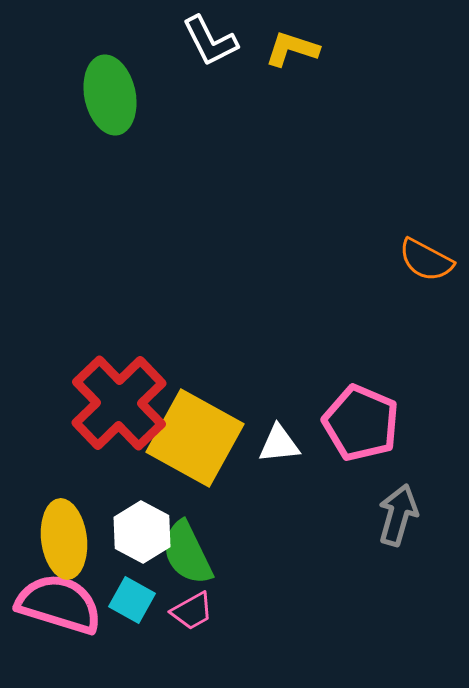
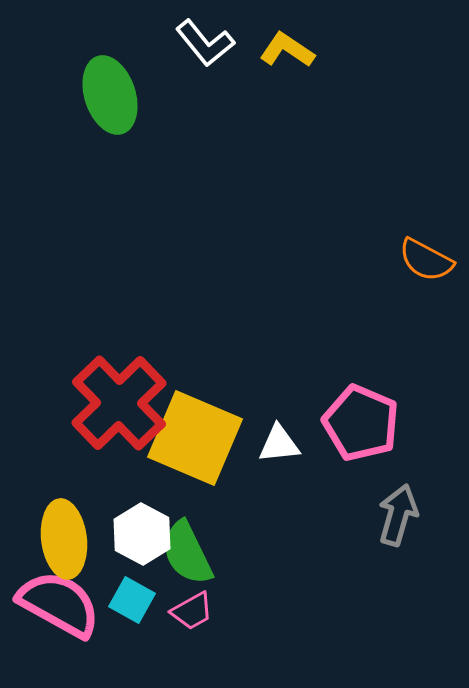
white L-shape: moved 5 px left, 2 px down; rotated 12 degrees counterclockwise
yellow L-shape: moved 5 px left, 1 px down; rotated 16 degrees clockwise
green ellipse: rotated 6 degrees counterclockwise
yellow square: rotated 6 degrees counterclockwise
white hexagon: moved 2 px down
pink semicircle: rotated 12 degrees clockwise
